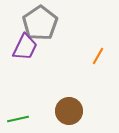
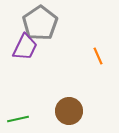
orange line: rotated 54 degrees counterclockwise
